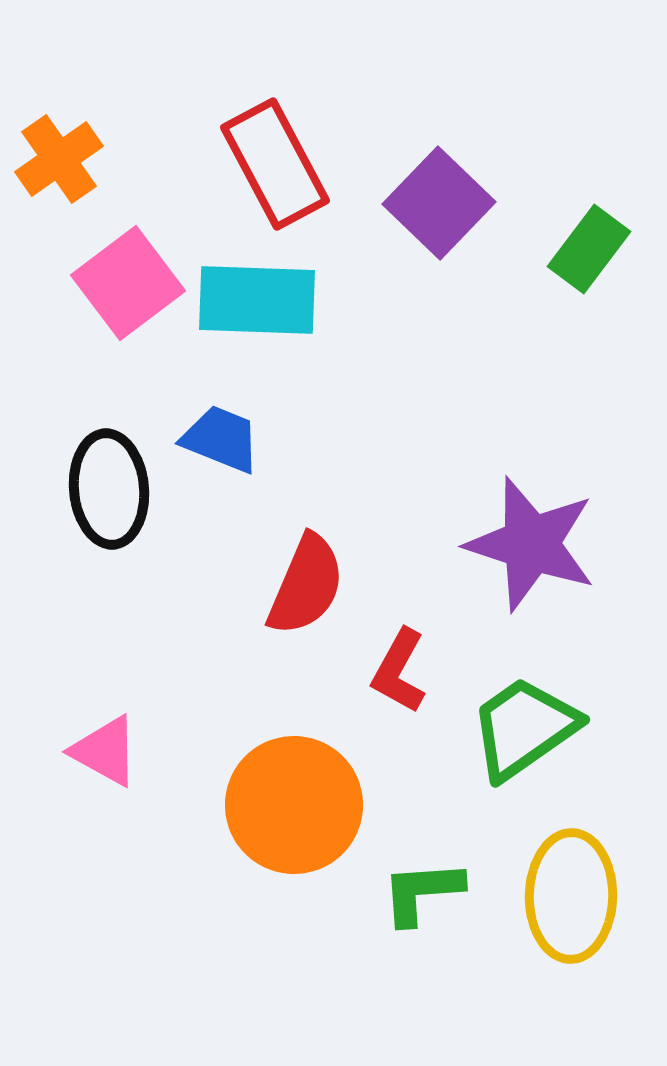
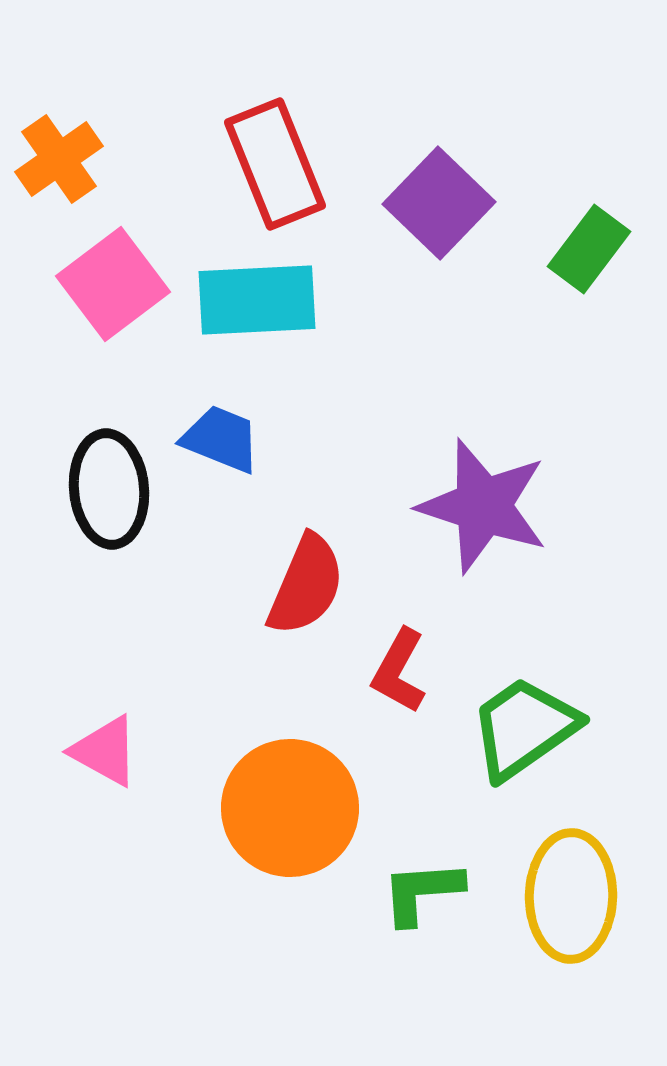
red rectangle: rotated 6 degrees clockwise
pink square: moved 15 px left, 1 px down
cyan rectangle: rotated 5 degrees counterclockwise
purple star: moved 48 px left, 38 px up
orange circle: moved 4 px left, 3 px down
